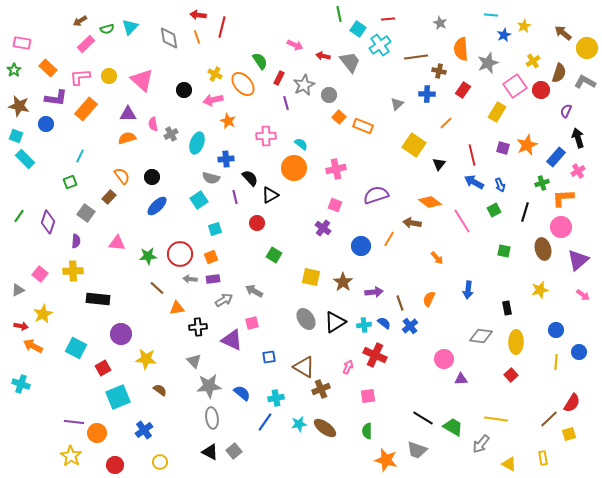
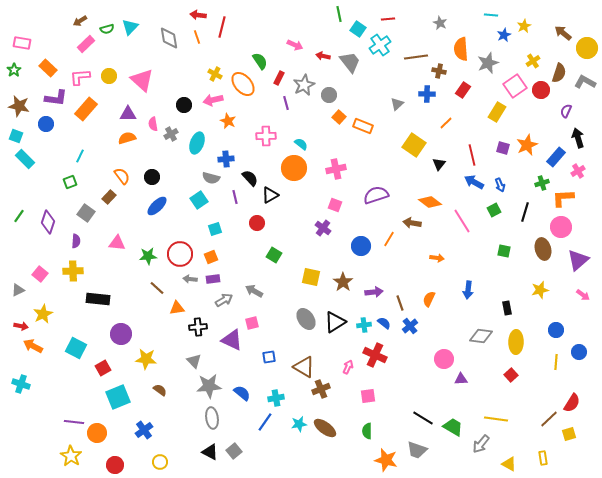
black circle at (184, 90): moved 15 px down
orange arrow at (437, 258): rotated 40 degrees counterclockwise
